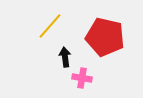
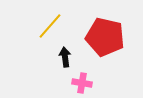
pink cross: moved 5 px down
